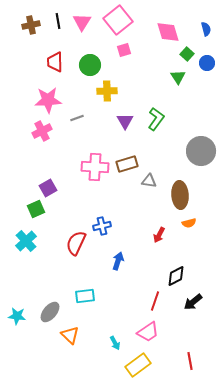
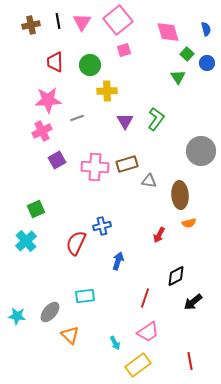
purple square at (48, 188): moved 9 px right, 28 px up
red line at (155, 301): moved 10 px left, 3 px up
